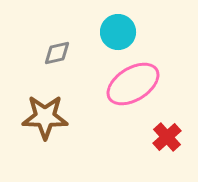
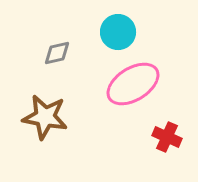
brown star: rotated 9 degrees clockwise
red cross: rotated 24 degrees counterclockwise
